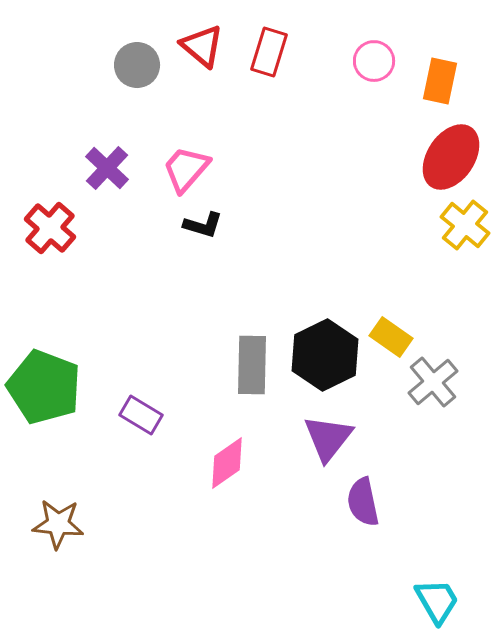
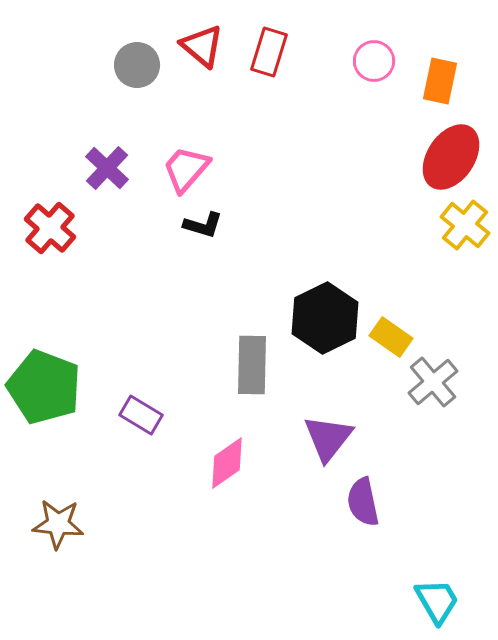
black hexagon: moved 37 px up
